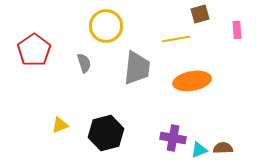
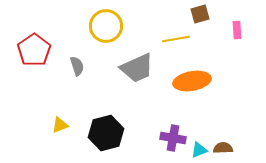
gray semicircle: moved 7 px left, 3 px down
gray trapezoid: rotated 60 degrees clockwise
